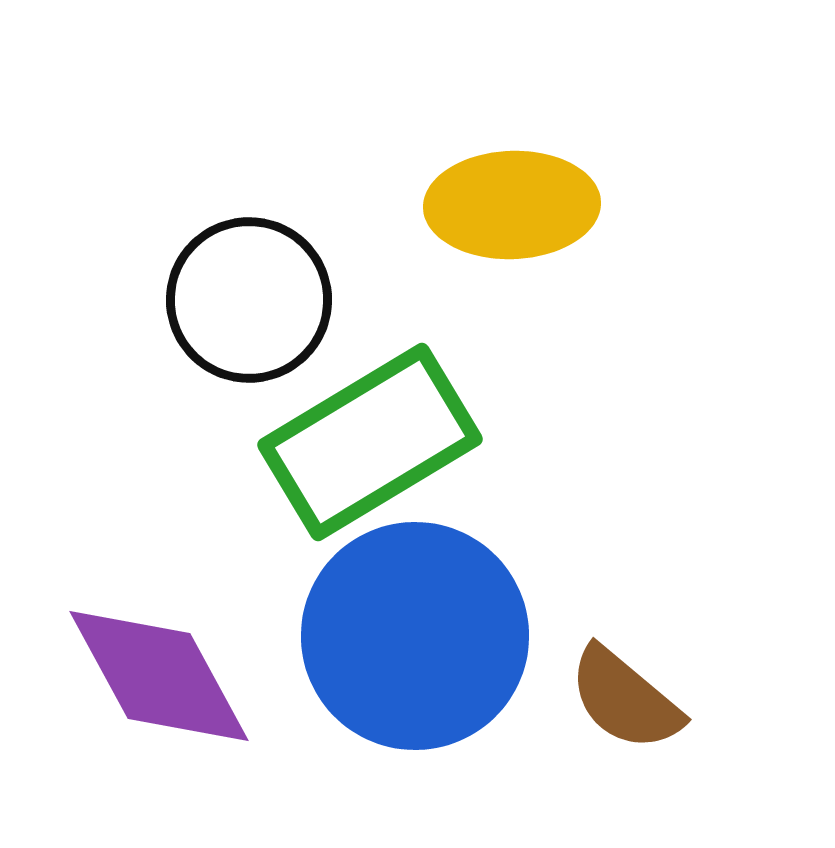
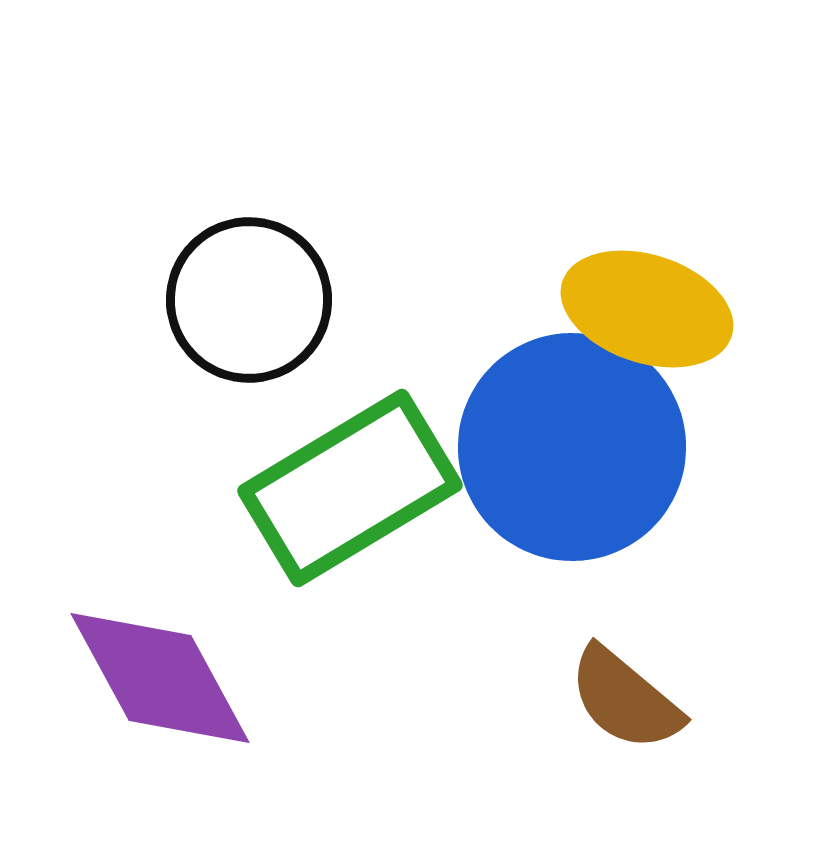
yellow ellipse: moved 135 px right, 104 px down; rotated 20 degrees clockwise
green rectangle: moved 20 px left, 46 px down
blue circle: moved 157 px right, 189 px up
purple diamond: moved 1 px right, 2 px down
